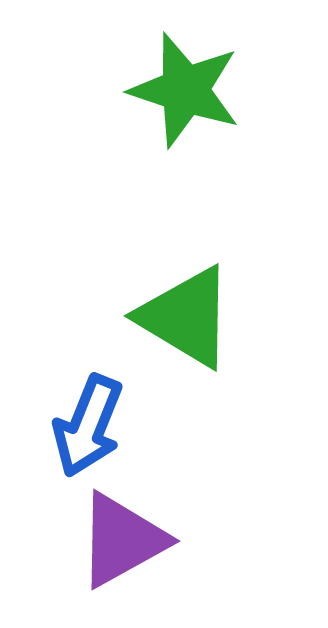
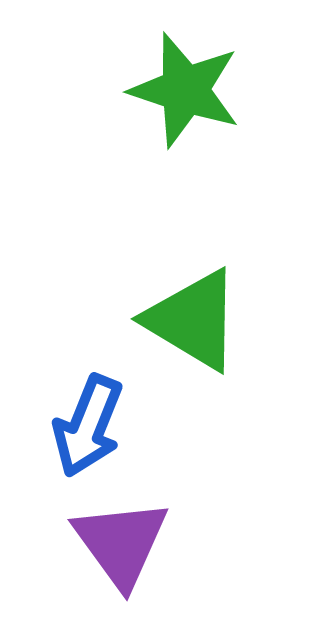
green triangle: moved 7 px right, 3 px down
purple triangle: moved 1 px left, 3 px down; rotated 37 degrees counterclockwise
